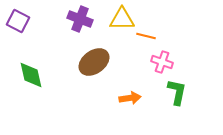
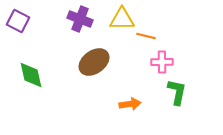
pink cross: rotated 20 degrees counterclockwise
orange arrow: moved 6 px down
